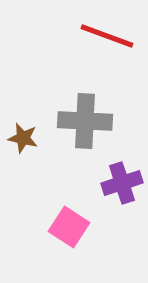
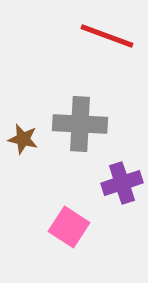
gray cross: moved 5 px left, 3 px down
brown star: moved 1 px down
